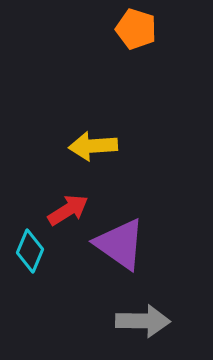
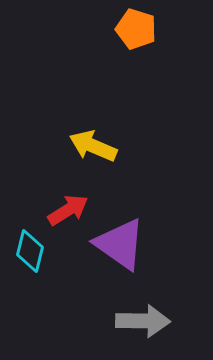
yellow arrow: rotated 27 degrees clockwise
cyan diamond: rotated 9 degrees counterclockwise
